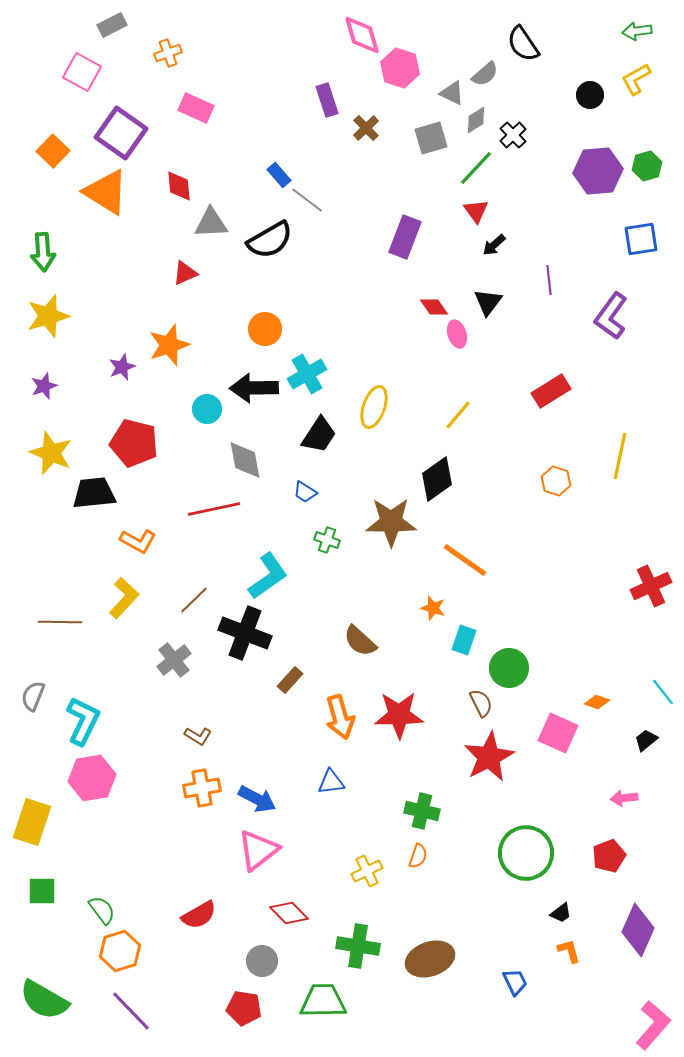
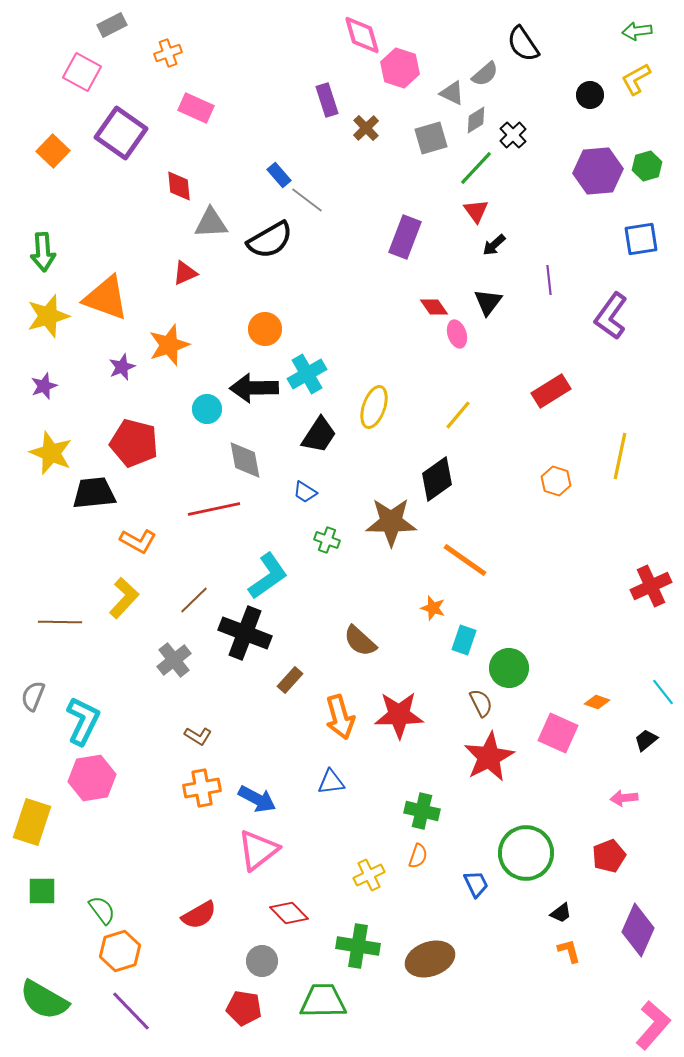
orange triangle at (106, 192): moved 106 px down; rotated 12 degrees counterclockwise
yellow cross at (367, 871): moved 2 px right, 4 px down
blue trapezoid at (515, 982): moved 39 px left, 98 px up
